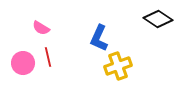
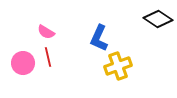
pink semicircle: moved 5 px right, 4 px down
